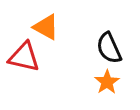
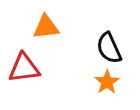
orange triangle: rotated 36 degrees counterclockwise
red triangle: moved 11 px down; rotated 20 degrees counterclockwise
